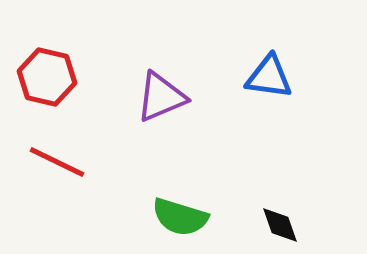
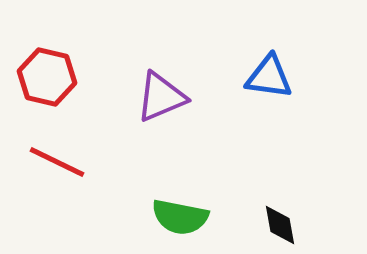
green semicircle: rotated 6 degrees counterclockwise
black diamond: rotated 9 degrees clockwise
